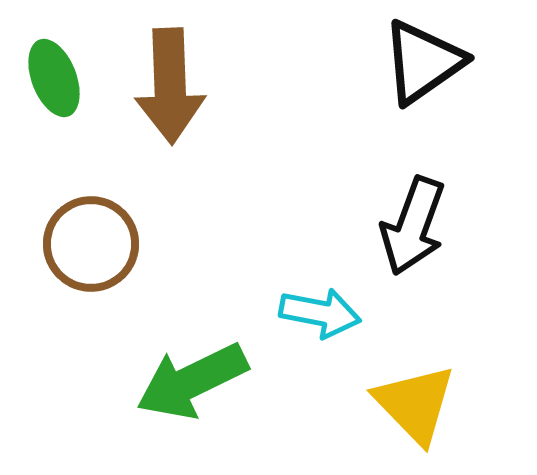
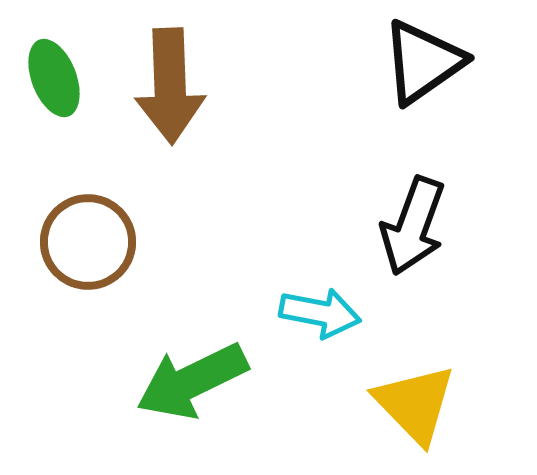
brown circle: moved 3 px left, 2 px up
